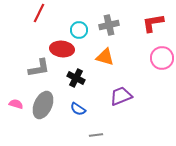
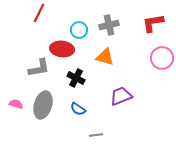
gray ellipse: rotated 8 degrees counterclockwise
